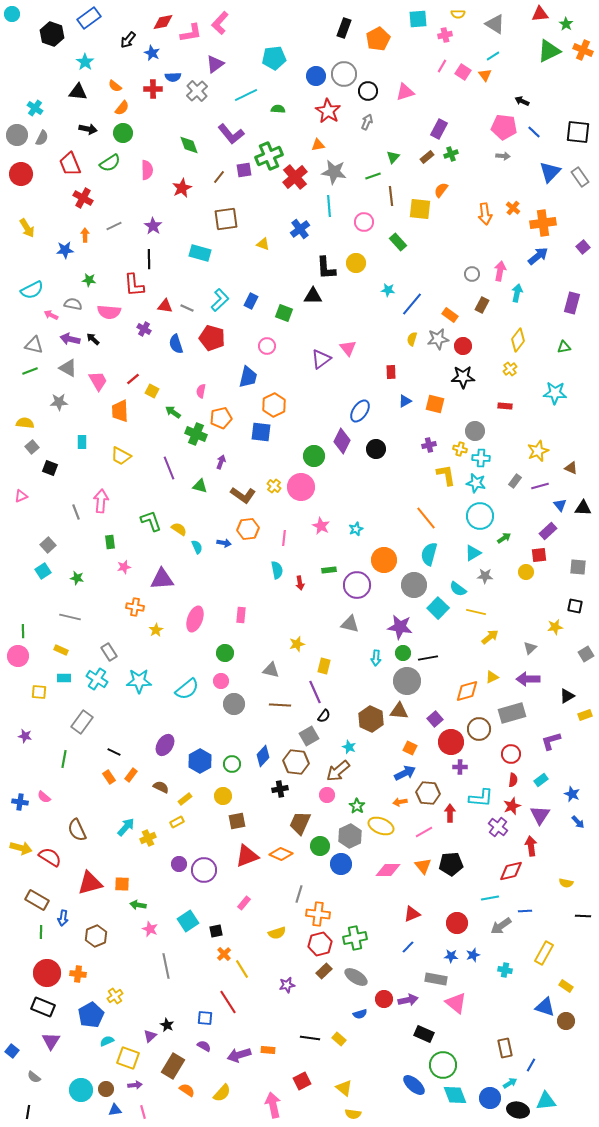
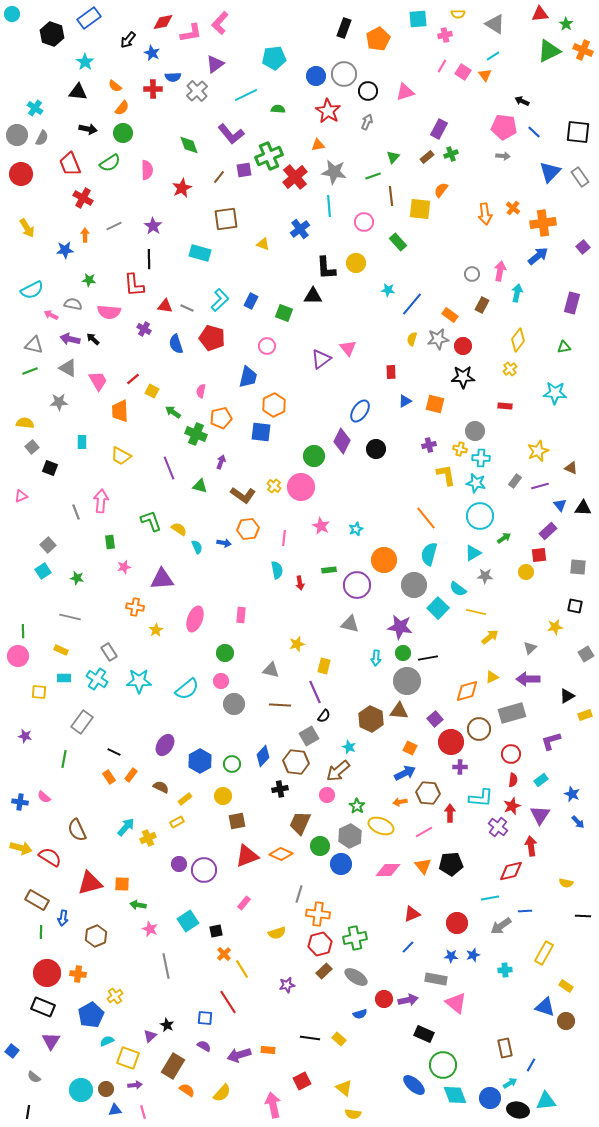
cyan cross at (505, 970): rotated 16 degrees counterclockwise
